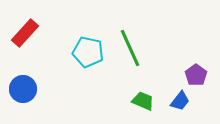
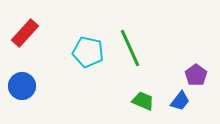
blue circle: moved 1 px left, 3 px up
